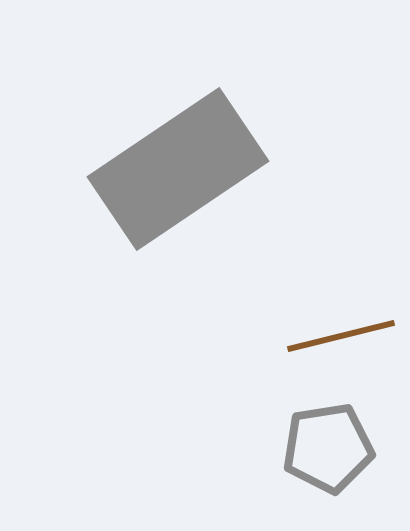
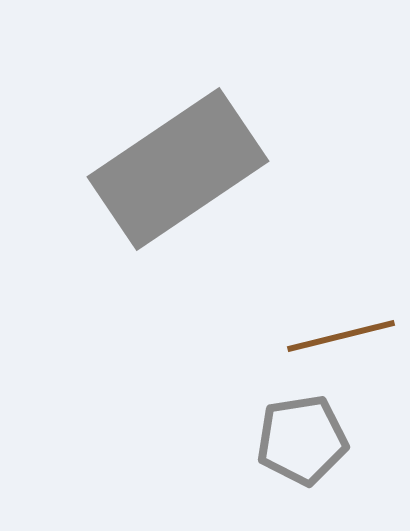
gray pentagon: moved 26 px left, 8 px up
